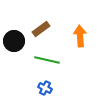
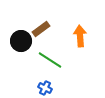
black circle: moved 7 px right
green line: moved 3 px right; rotated 20 degrees clockwise
